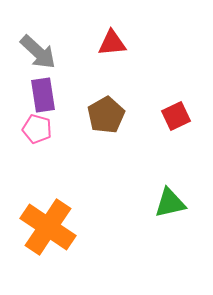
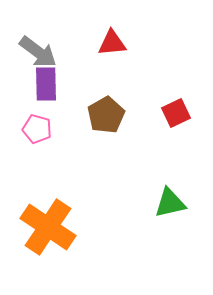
gray arrow: rotated 6 degrees counterclockwise
purple rectangle: moved 3 px right, 11 px up; rotated 8 degrees clockwise
red square: moved 3 px up
